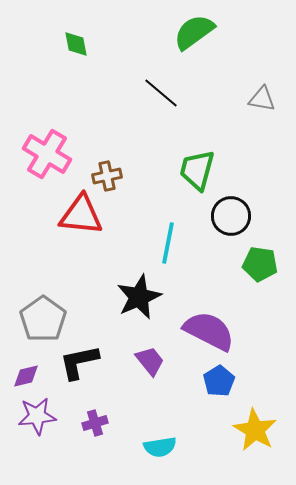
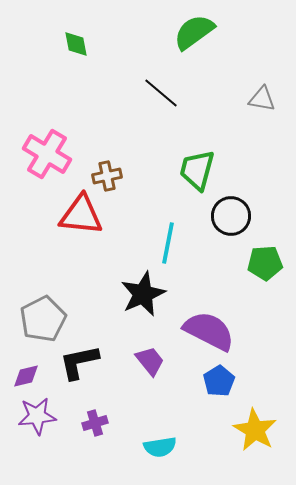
green pentagon: moved 5 px right, 1 px up; rotated 12 degrees counterclockwise
black star: moved 4 px right, 3 px up
gray pentagon: rotated 9 degrees clockwise
